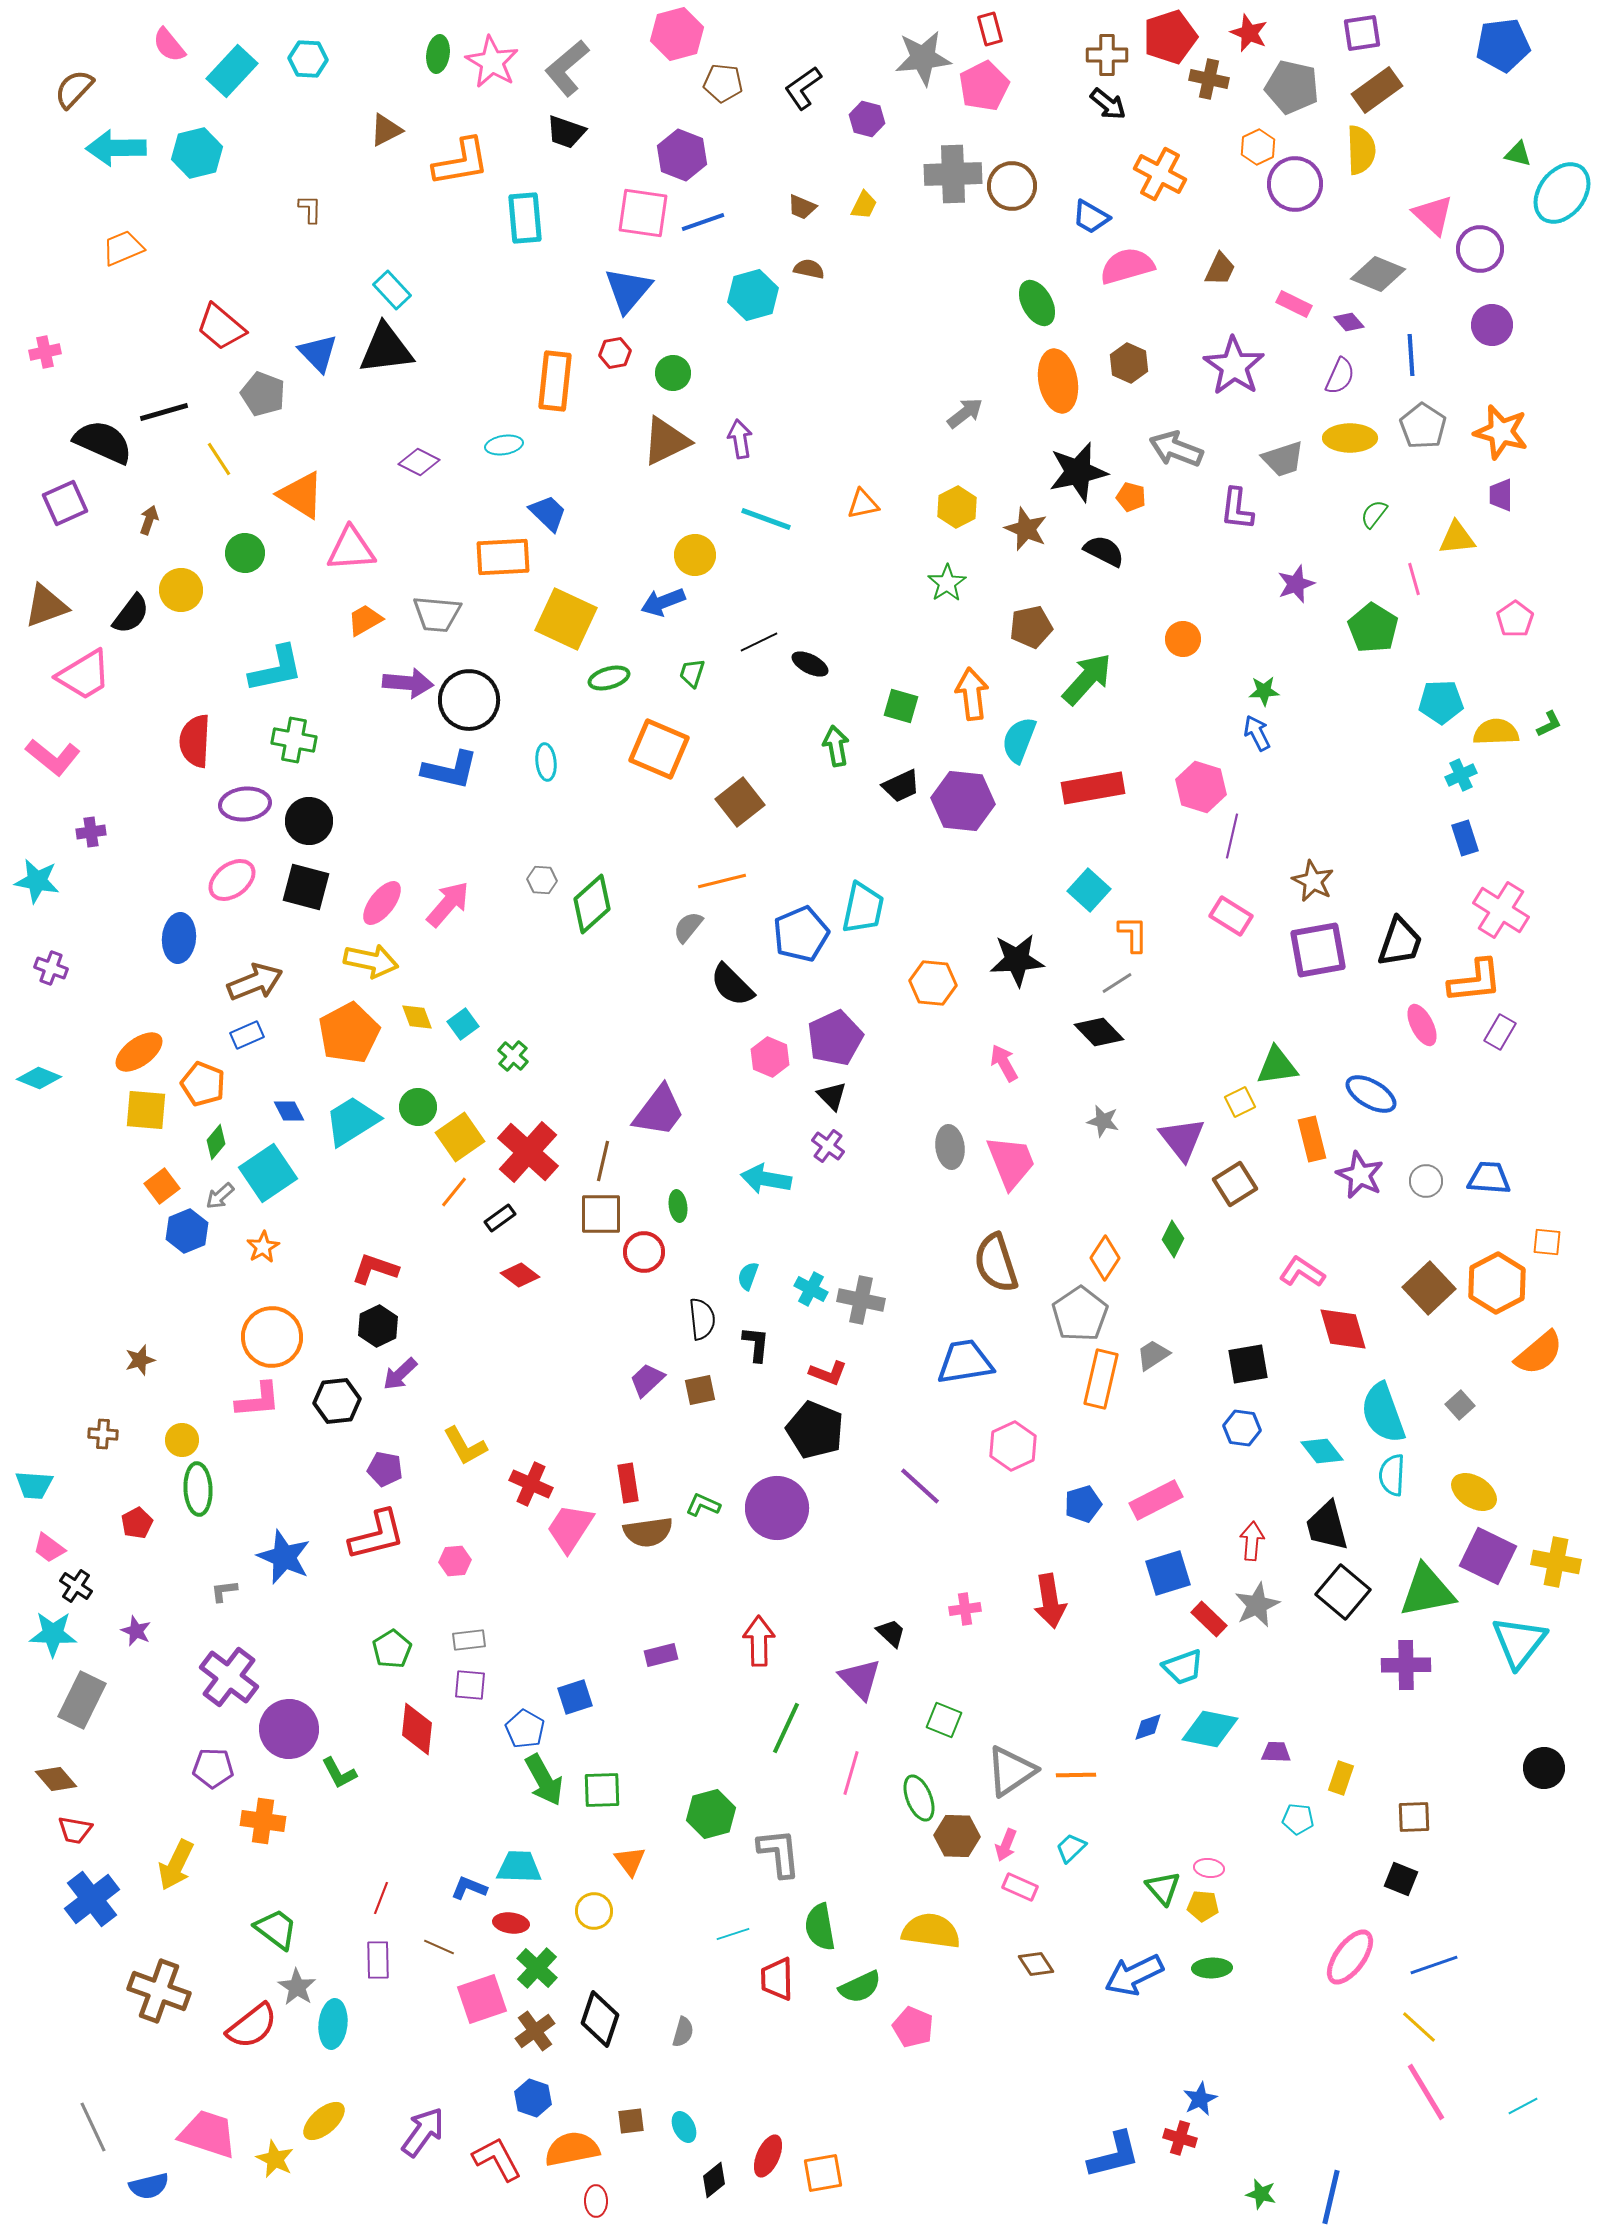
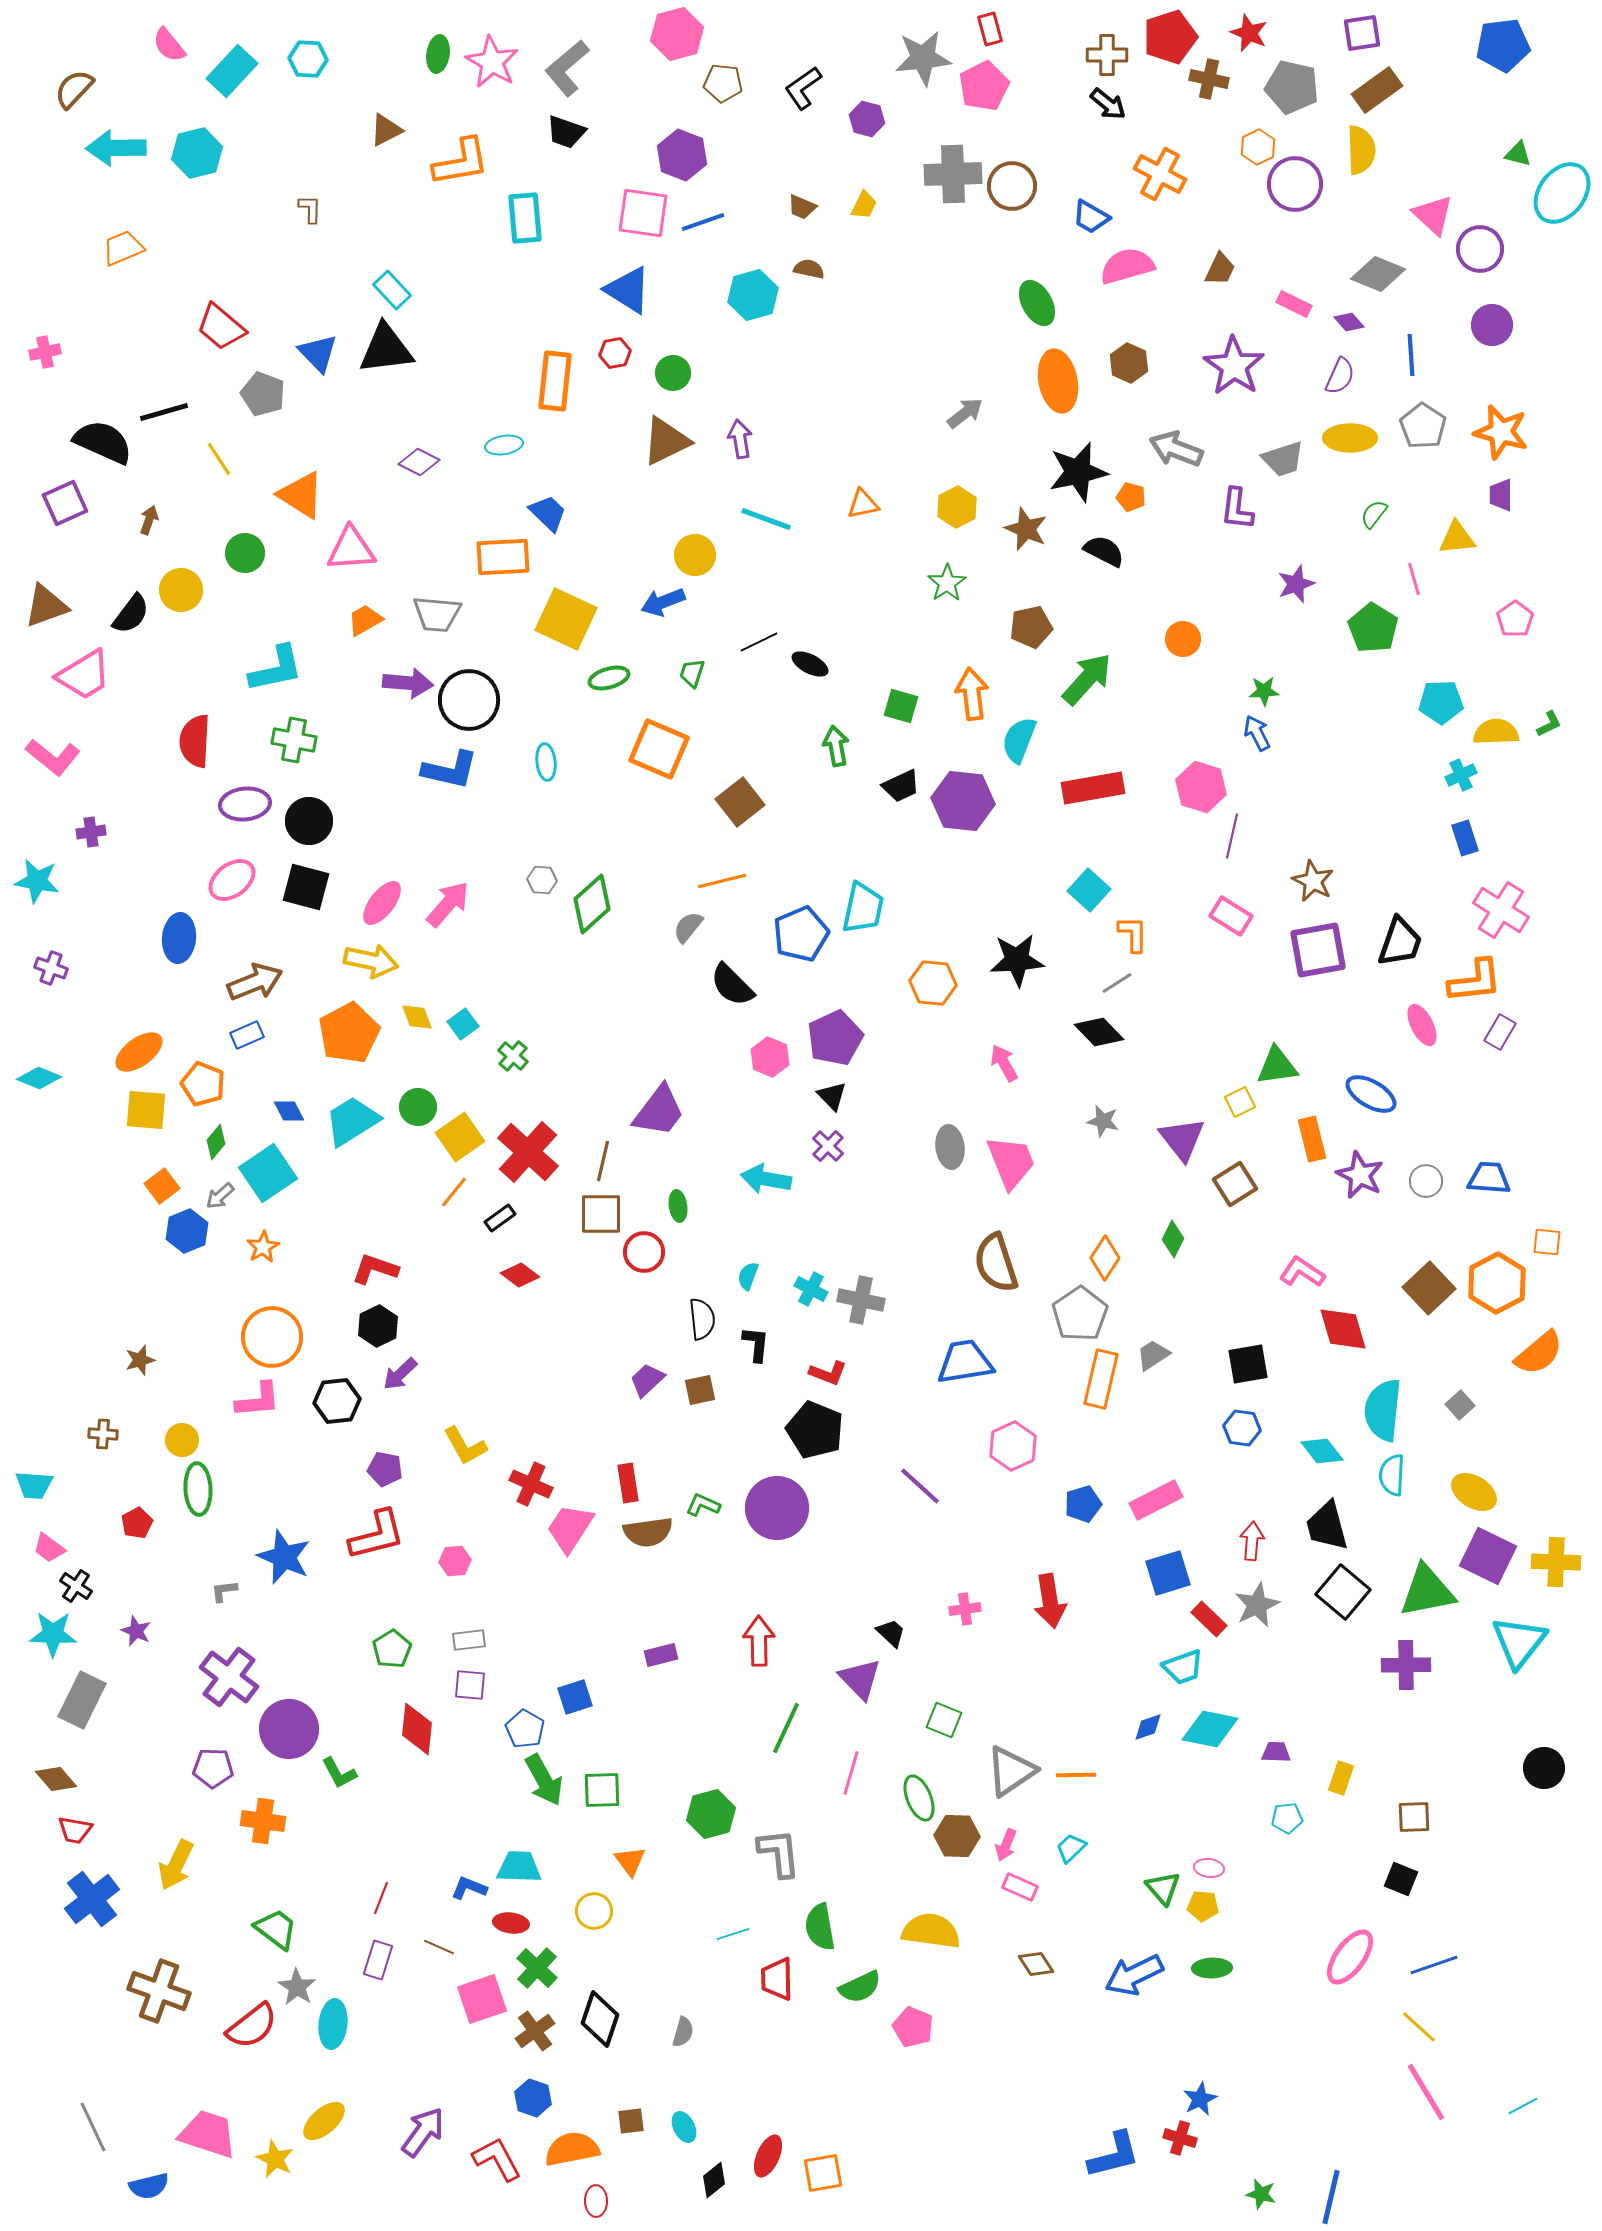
blue triangle at (628, 290): rotated 38 degrees counterclockwise
purple cross at (828, 1146): rotated 8 degrees clockwise
cyan semicircle at (1383, 1413): moved 3 px up; rotated 26 degrees clockwise
yellow cross at (1556, 1562): rotated 9 degrees counterclockwise
cyan pentagon at (1298, 1819): moved 11 px left, 1 px up; rotated 12 degrees counterclockwise
purple rectangle at (378, 1960): rotated 18 degrees clockwise
